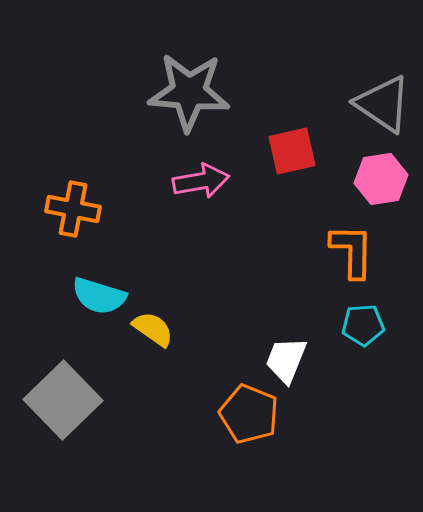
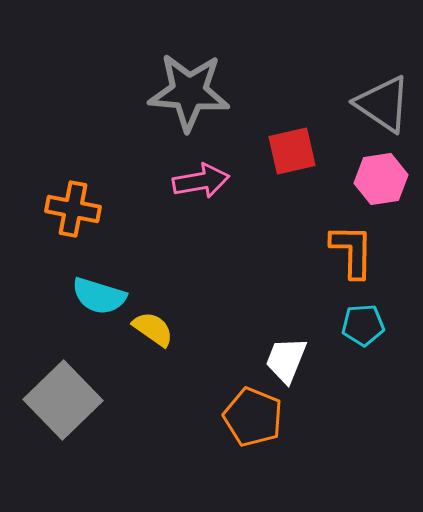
orange pentagon: moved 4 px right, 3 px down
